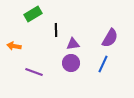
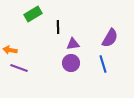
black line: moved 2 px right, 3 px up
orange arrow: moved 4 px left, 4 px down
blue line: rotated 42 degrees counterclockwise
purple line: moved 15 px left, 4 px up
